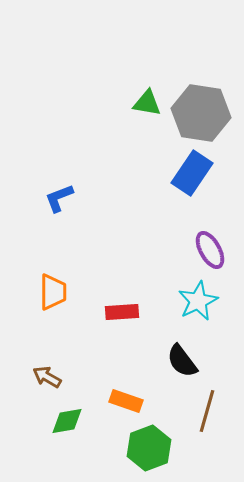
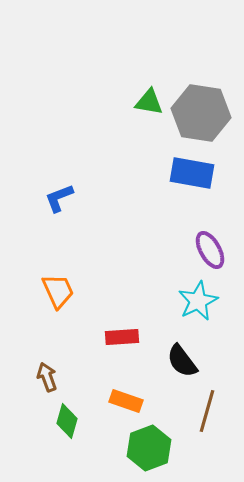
green triangle: moved 2 px right, 1 px up
blue rectangle: rotated 66 degrees clockwise
orange trapezoid: moved 5 px right, 1 px up; rotated 24 degrees counterclockwise
red rectangle: moved 25 px down
brown arrow: rotated 40 degrees clockwise
green diamond: rotated 64 degrees counterclockwise
